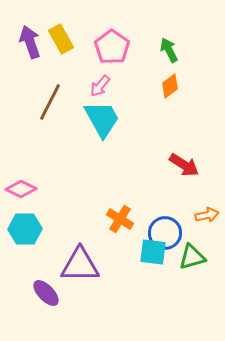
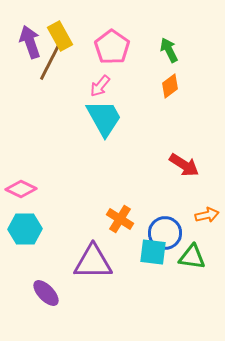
yellow rectangle: moved 1 px left, 3 px up
brown line: moved 40 px up
cyan trapezoid: moved 2 px right, 1 px up
green triangle: rotated 24 degrees clockwise
purple triangle: moved 13 px right, 3 px up
